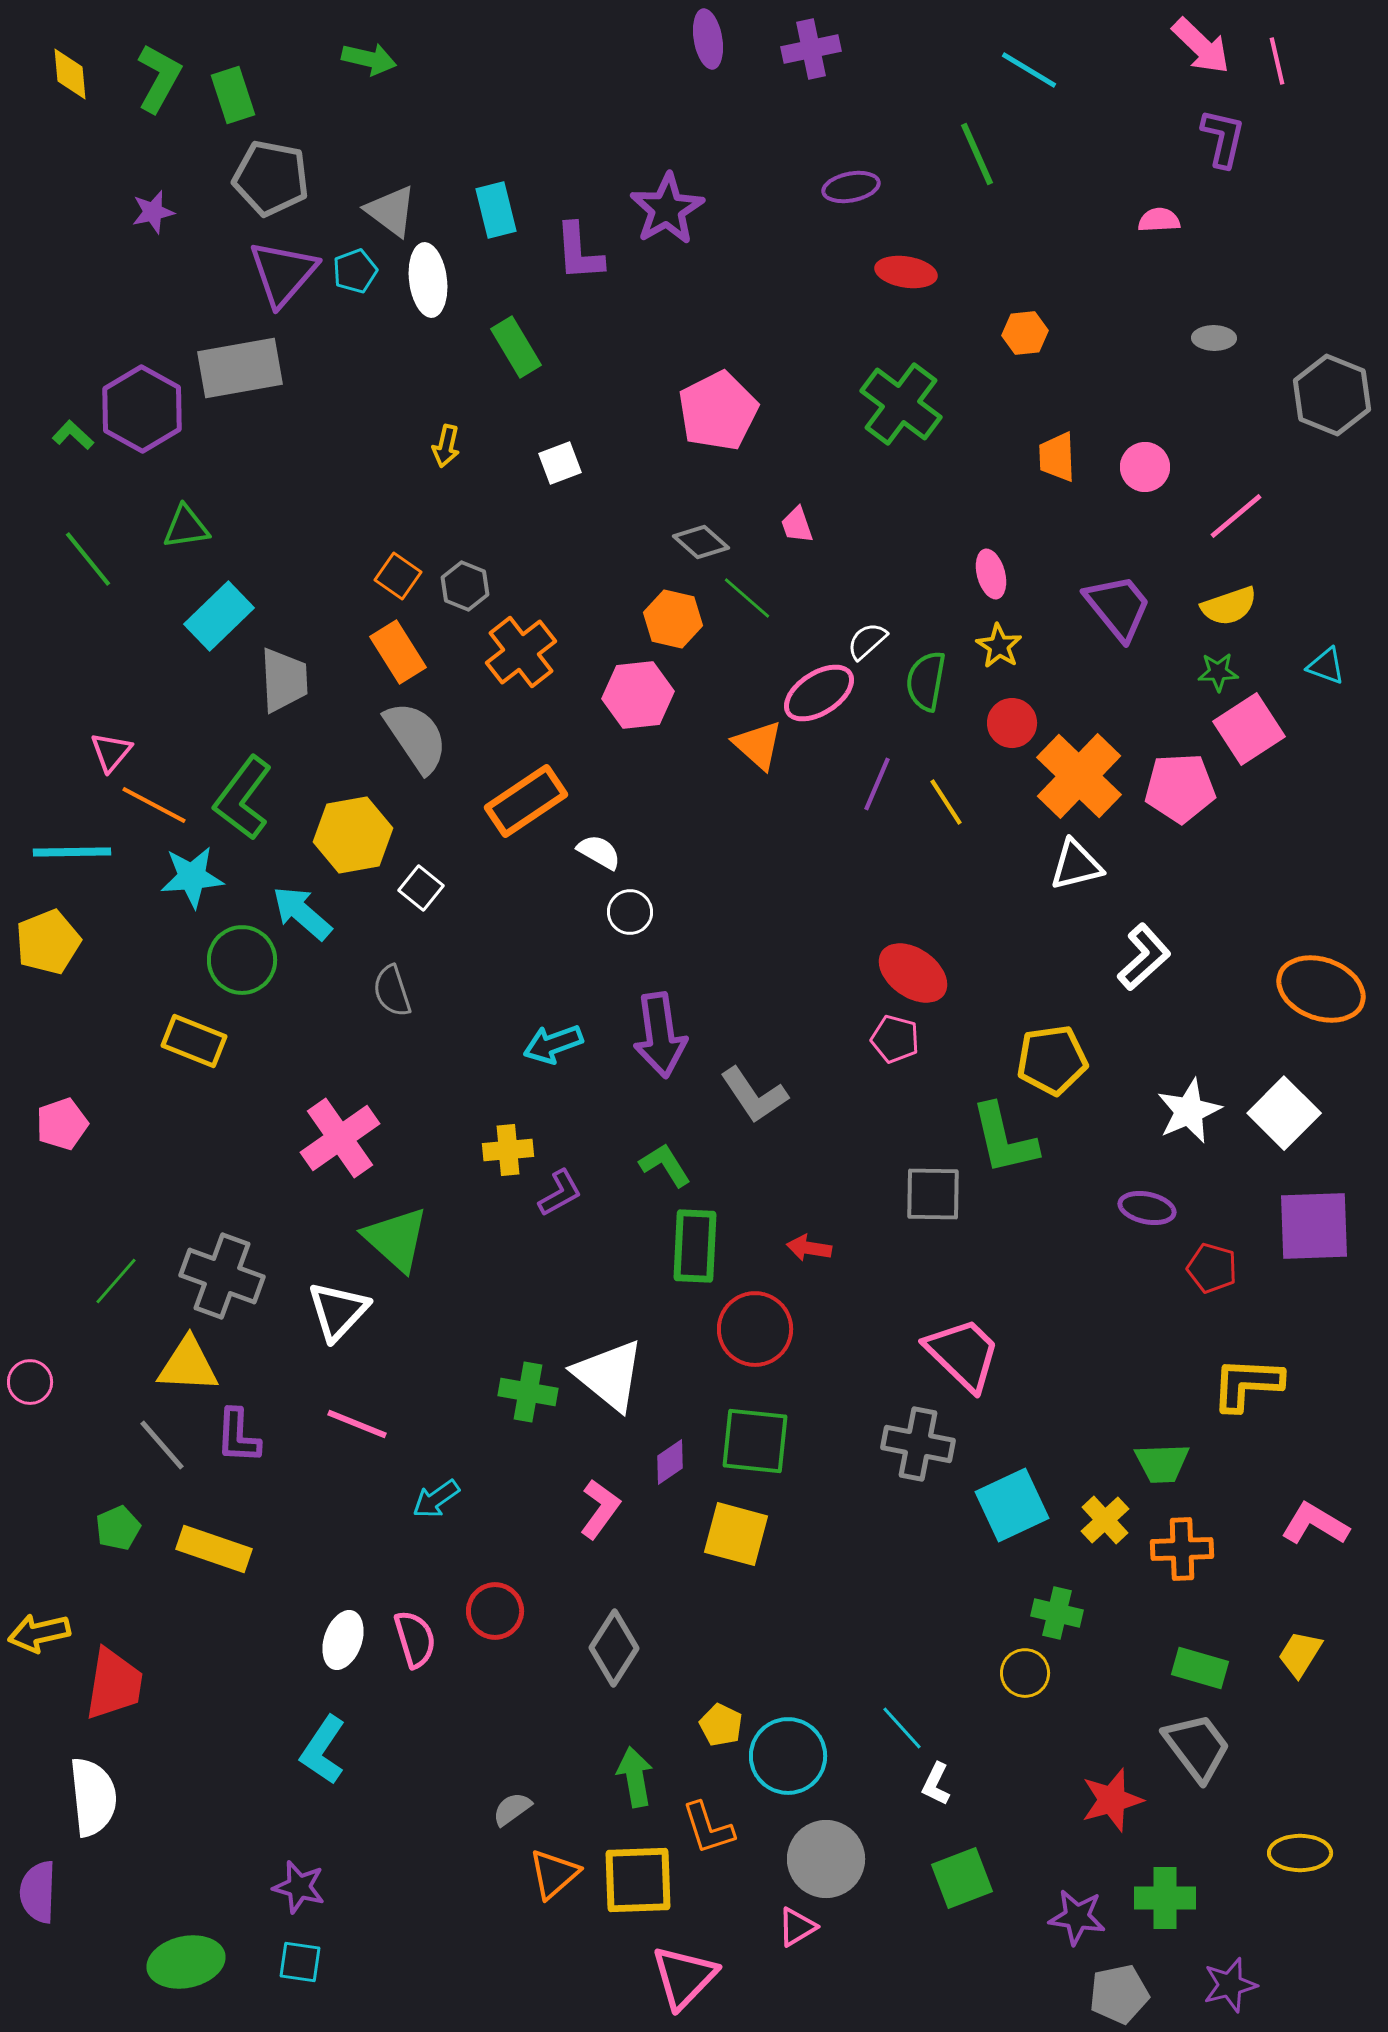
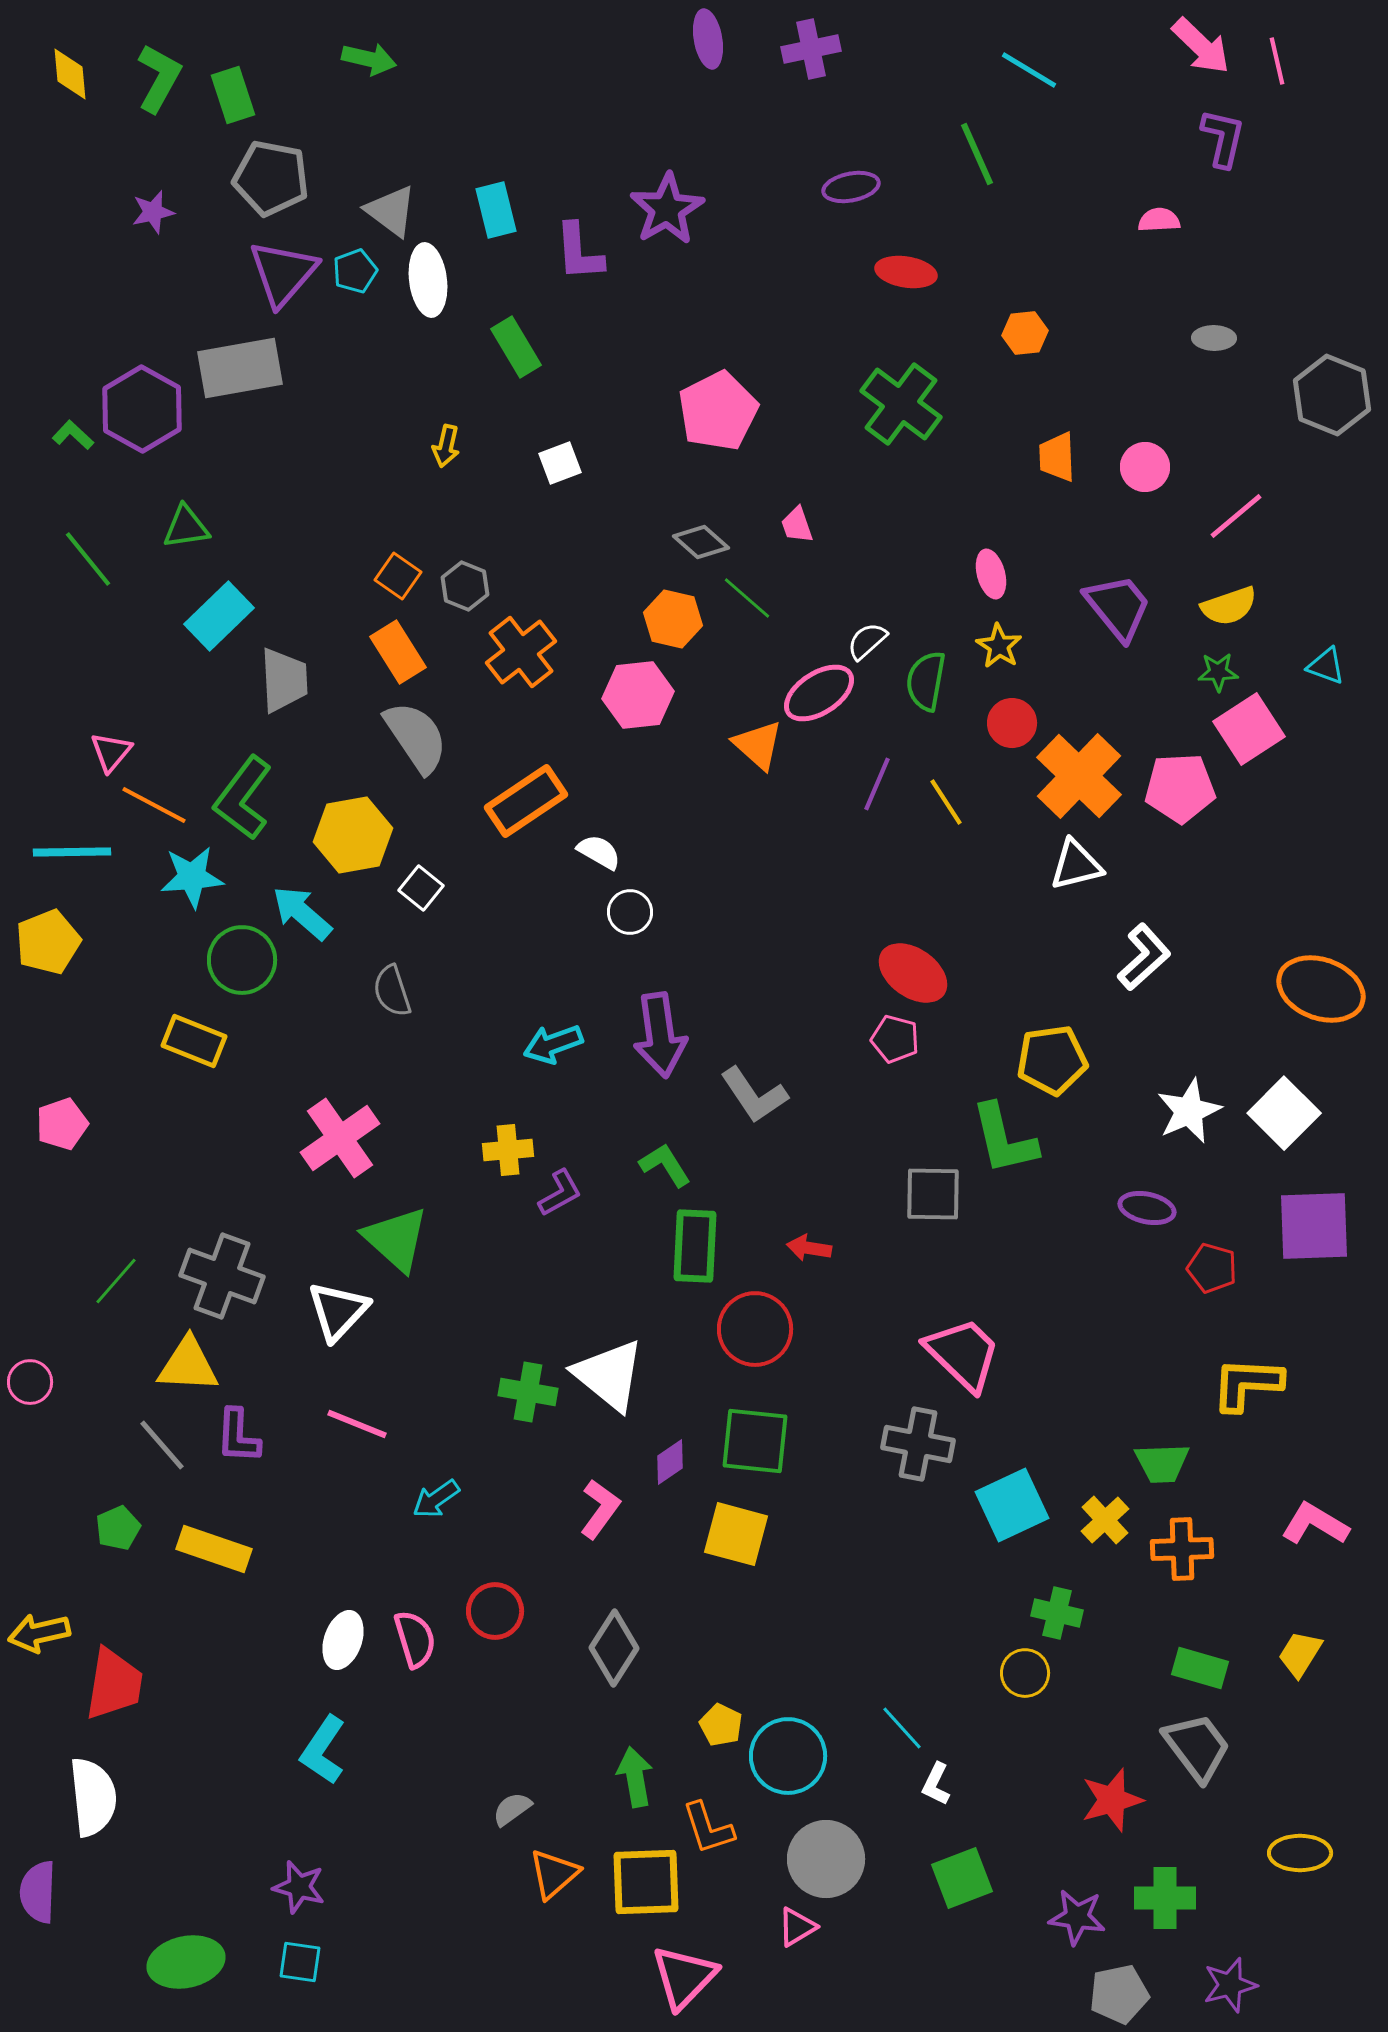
yellow square at (638, 1880): moved 8 px right, 2 px down
